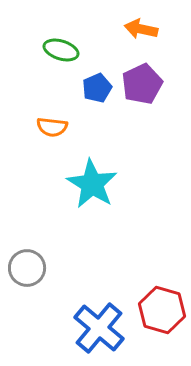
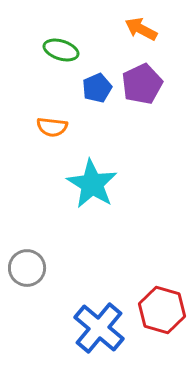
orange arrow: rotated 16 degrees clockwise
